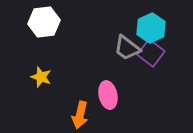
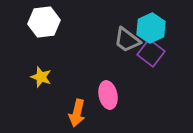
gray trapezoid: moved 8 px up
orange arrow: moved 3 px left, 2 px up
